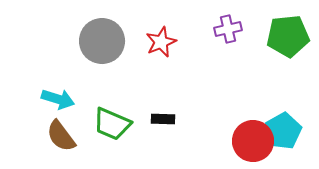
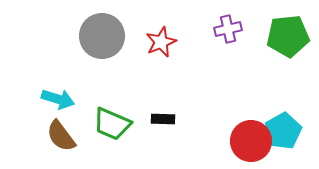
gray circle: moved 5 px up
red circle: moved 2 px left
